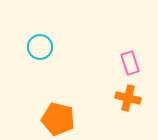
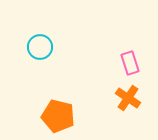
orange cross: rotated 20 degrees clockwise
orange pentagon: moved 3 px up
